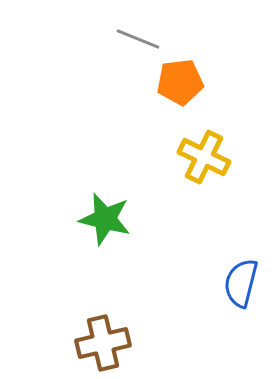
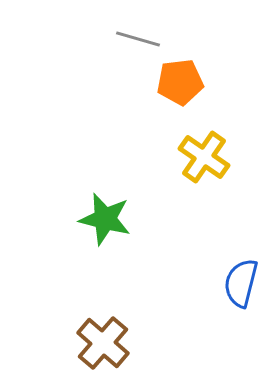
gray line: rotated 6 degrees counterclockwise
yellow cross: rotated 9 degrees clockwise
brown cross: rotated 36 degrees counterclockwise
